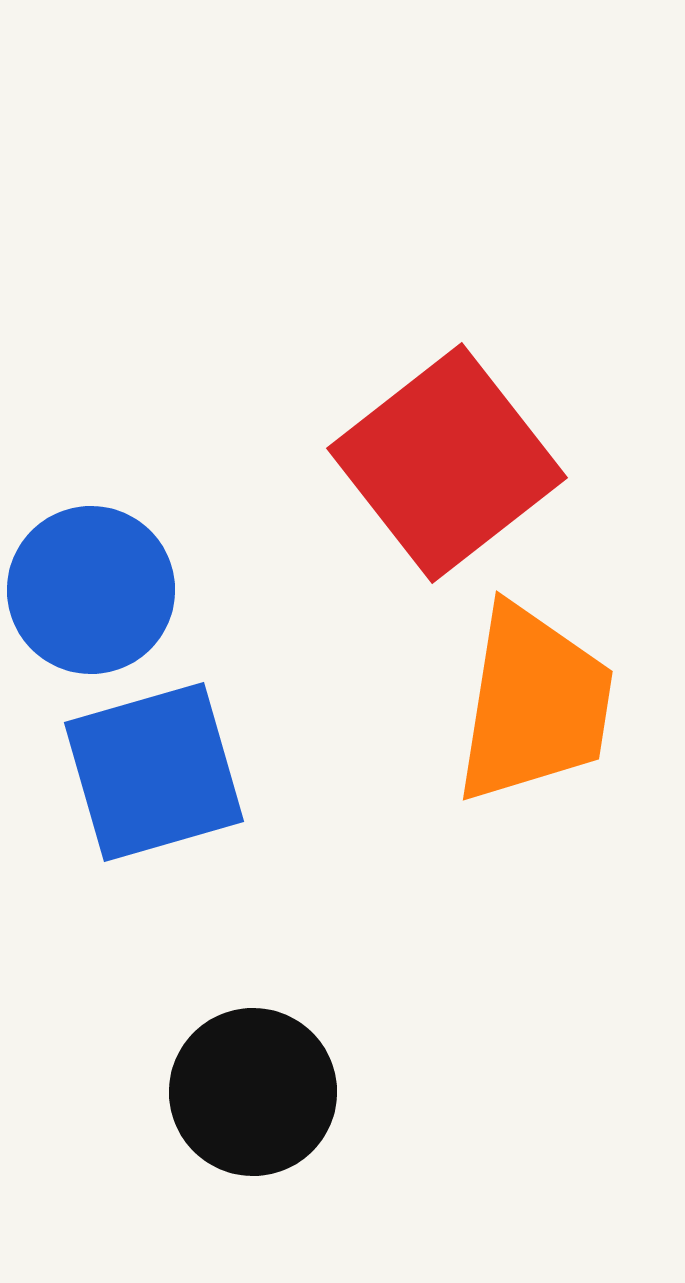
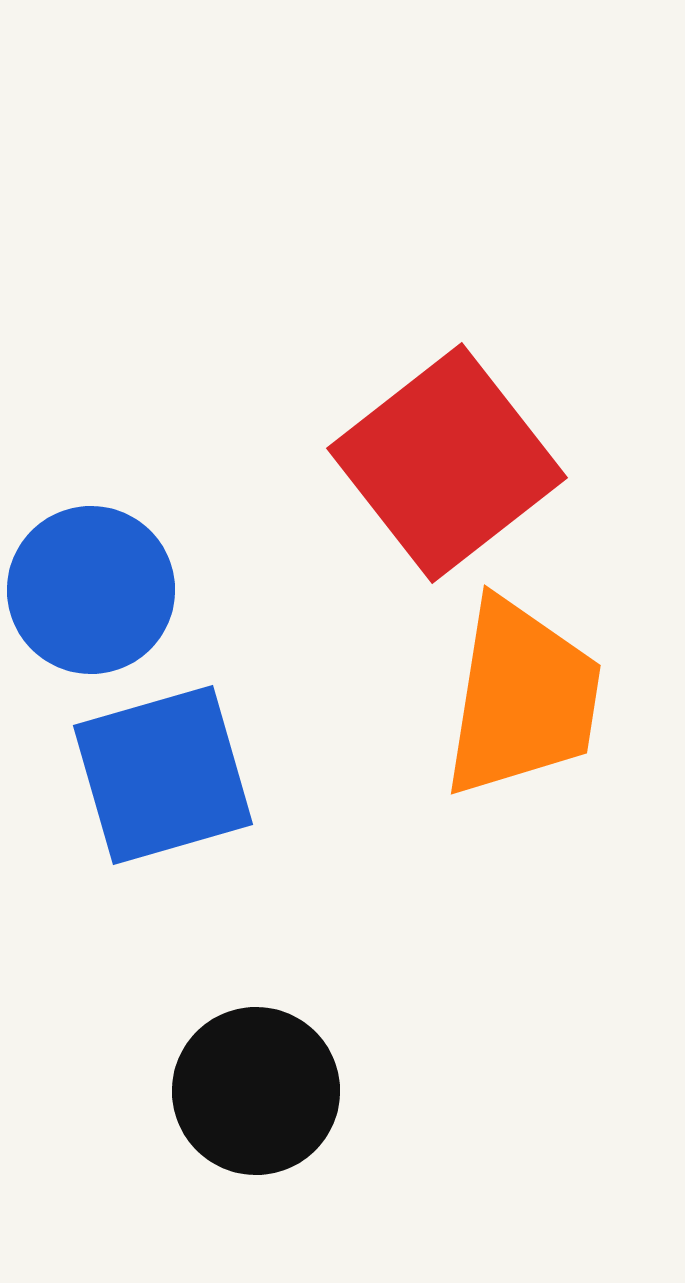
orange trapezoid: moved 12 px left, 6 px up
blue square: moved 9 px right, 3 px down
black circle: moved 3 px right, 1 px up
